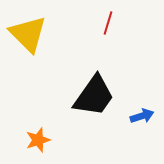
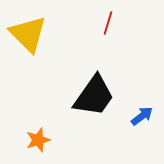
blue arrow: rotated 20 degrees counterclockwise
